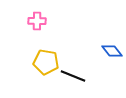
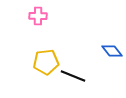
pink cross: moved 1 px right, 5 px up
yellow pentagon: rotated 15 degrees counterclockwise
